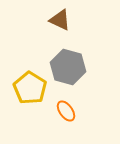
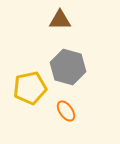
brown triangle: rotated 25 degrees counterclockwise
yellow pentagon: rotated 28 degrees clockwise
